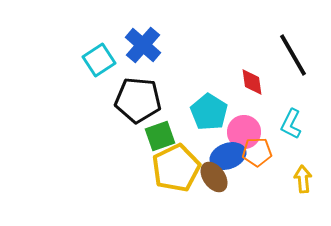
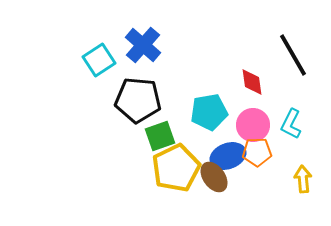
cyan pentagon: rotated 30 degrees clockwise
pink circle: moved 9 px right, 7 px up
